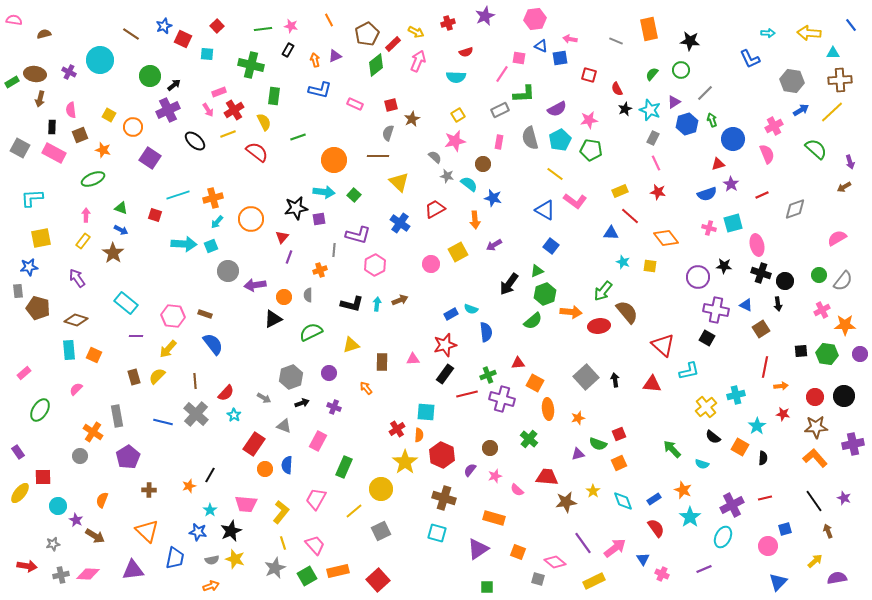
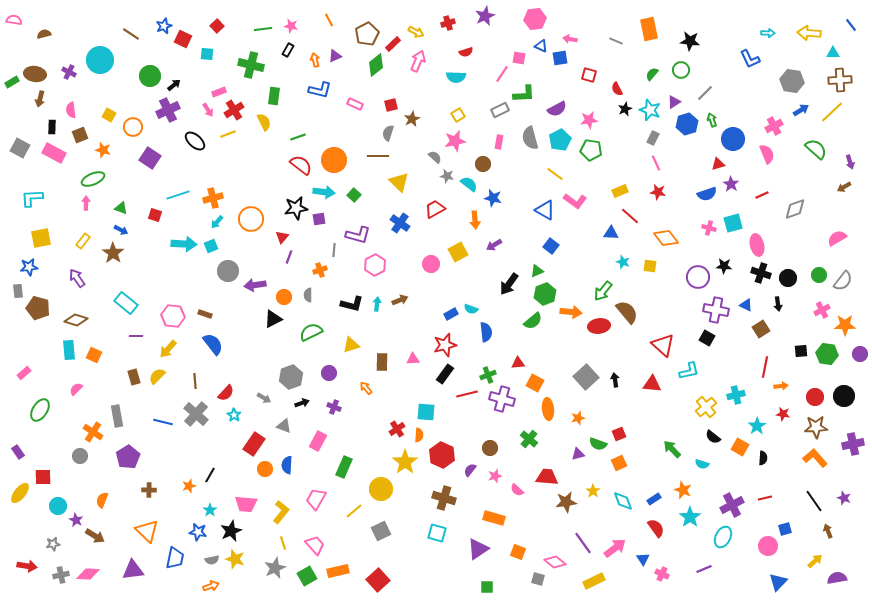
red semicircle at (257, 152): moved 44 px right, 13 px down
pink arrow at (86, 215): moved 12 px up
black circle at (785, 281): moved 3 px right, 3 px up
